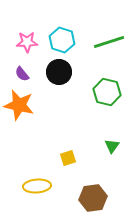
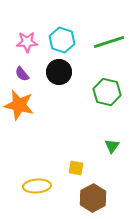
yellow square: moved 8 px right, 10 px down; rotated 28 degrees clockwise
brown hexagon: rotated 20 degrees counterclockwise
